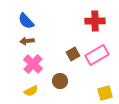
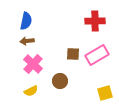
blue semicircle: rotated 126 degrees counterclockwise
brown square: rotated 32 degrees clockwise
